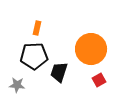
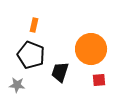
orange rectangle: moved 3 px left, 3 px up
black pentagon: moved 3 px left, 1 px up; rotated 24 degrees clockwise
black trapezoid: moved 1 px right
red square: rotated 24 degrees clockwise
